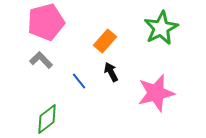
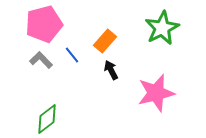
pink pentagon: moved 2 px left, 2 px down
green star: moved 1 px right
black arrow: moved 2 px up
blue line: moved 7 px left, 26 px up
